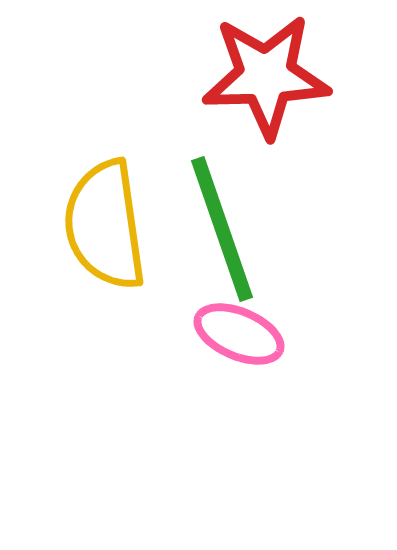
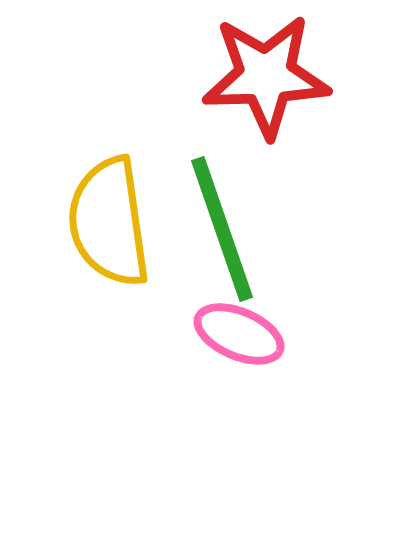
yellow semicircle: moved 4 px right, 3 px up
